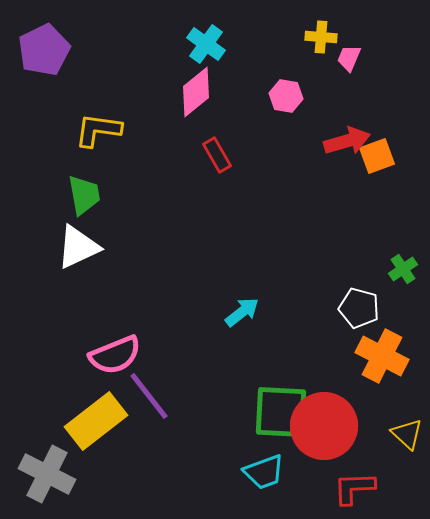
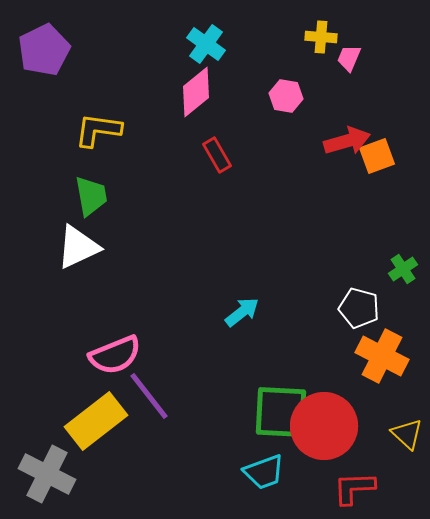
green trapezoid: moved 7 px right, 1 px down
